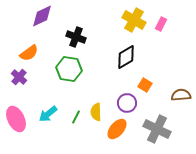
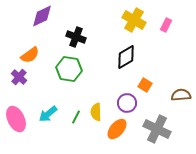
pink rectangle: moved 5 px right, 1 px down
orange semicircle: moved 1 px right, 2 px down
